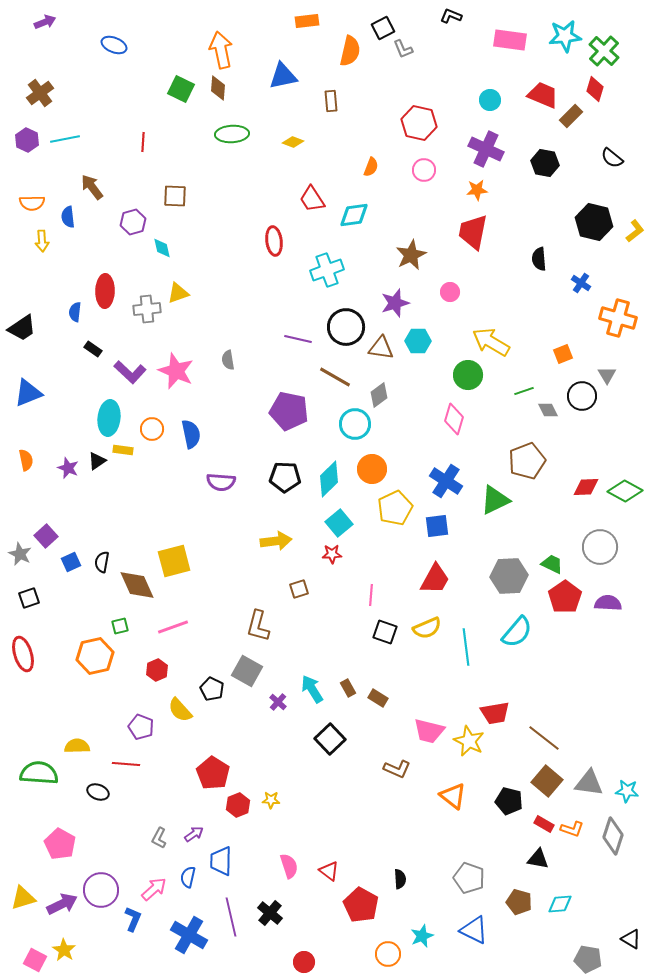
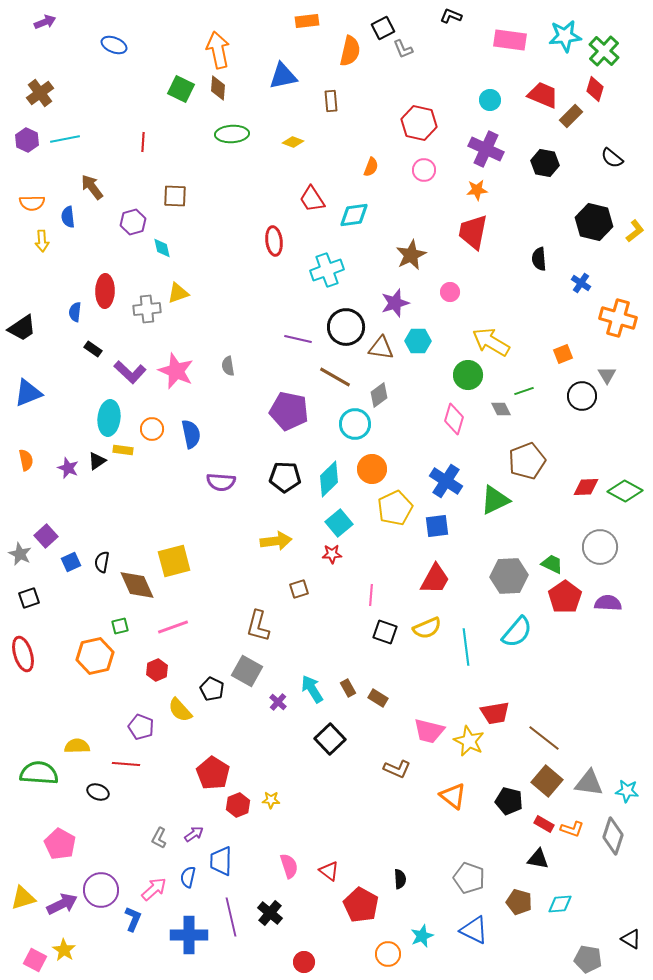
orange arrow at (221, 50): moved 3 px left
gray semicircle at (228, 360): moved 6 px down
gray diamond at (548, 410): moved 47 px left, 1 px up
blue cross at (189, 935): rotated 30 degrees counterclockwise
